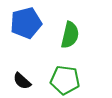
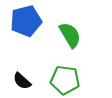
blue pentagon: moved 2 px up
green semicircle: rotated 44 degrees counterclockwise
